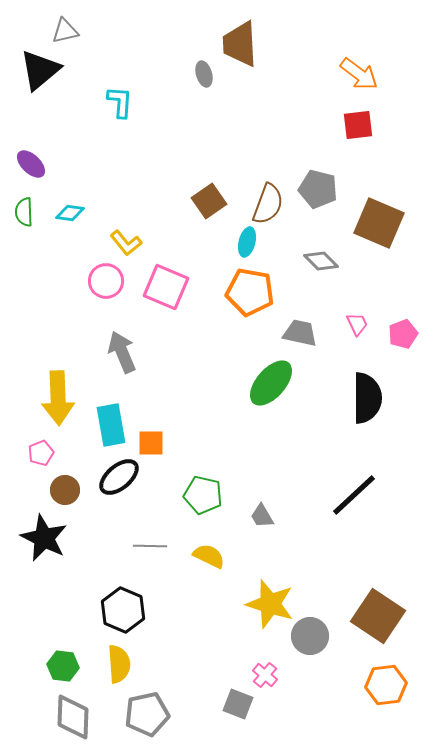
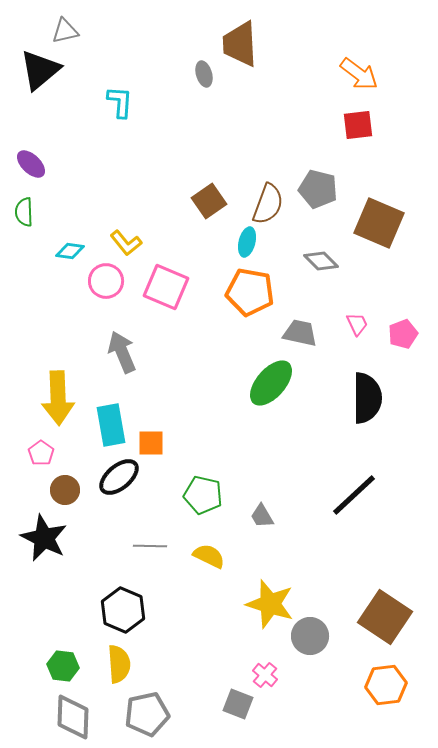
cyan diamond at (70, 213): moved 38 px down
pink pentagon at (41, 453): rotated 15 degrees counterclockwise
brown square at (378, 616): moved 7 px right, 1 px down
